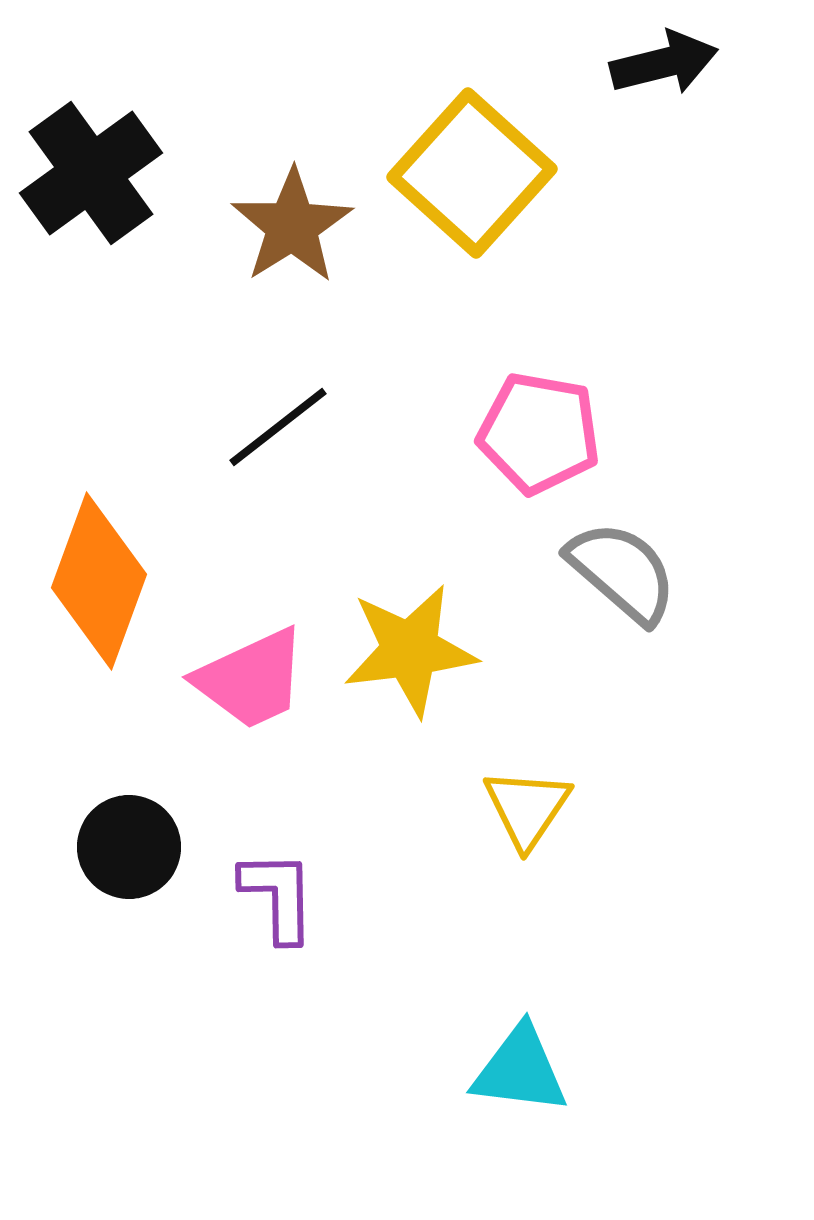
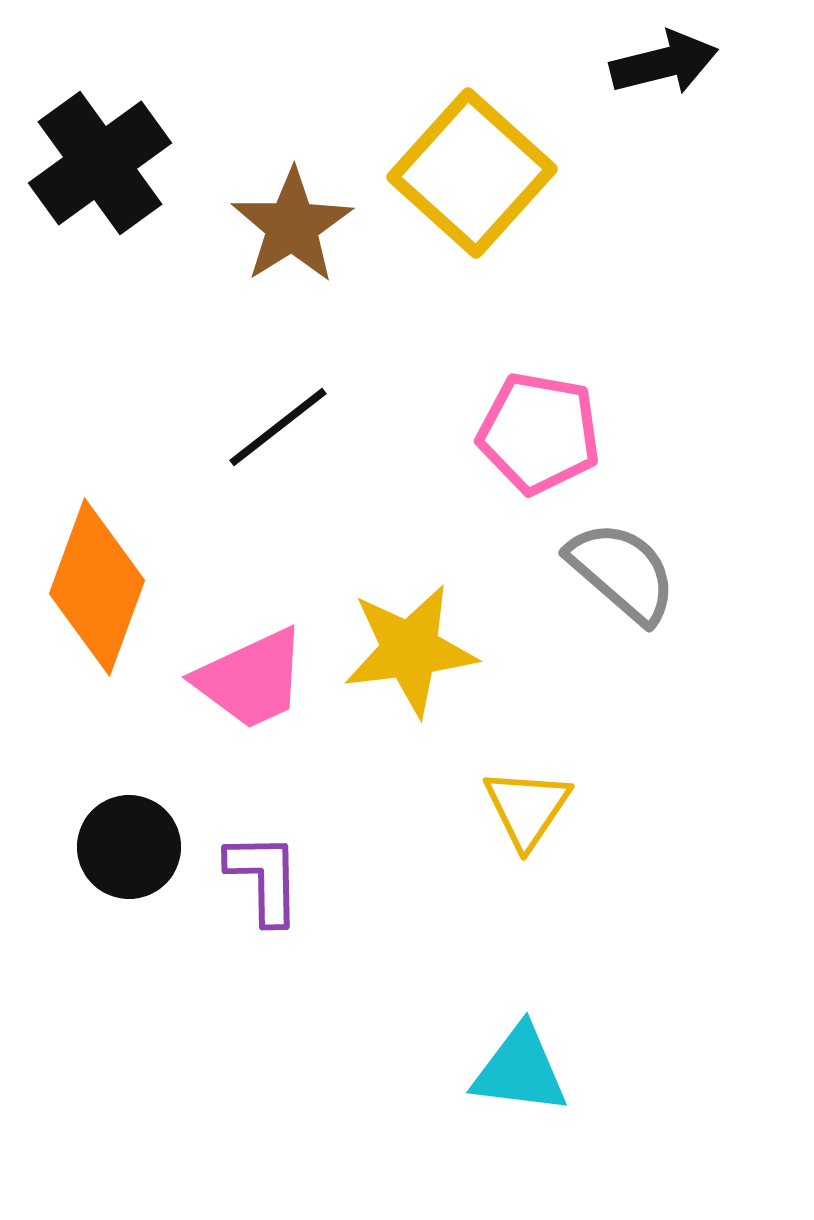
black cross: moved 9 px right, 10 px up
orange diamond: moved 2 px left, 6 px down
purple L-shape: moved 14 px left, 18 px up
